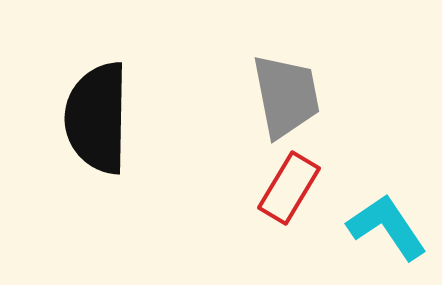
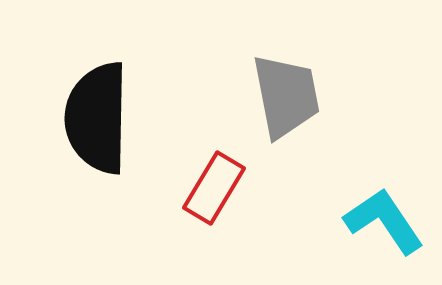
red rectangle: moved 75 px left
cyan L-shape: moved 3 px left, 6 px up
